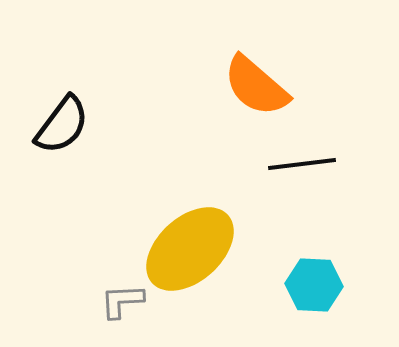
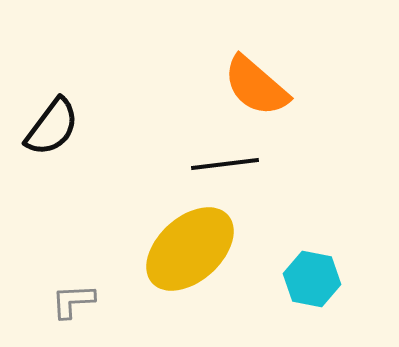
black semicircle: moved 10 px left, 2 px down
black line: moved 77 px left
cyan hexagon: moved 2 px left, 6 px up; rotated 8 degrees clockwise
gray L-shape: moved 49 px left
